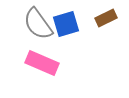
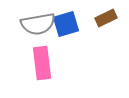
gray semicircle: rotated 64 degrees counterclockwise
pink rectangle: rotated 60 degrees clockwise
